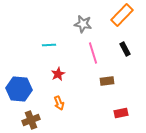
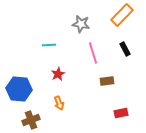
gray star: moved 2 px left
